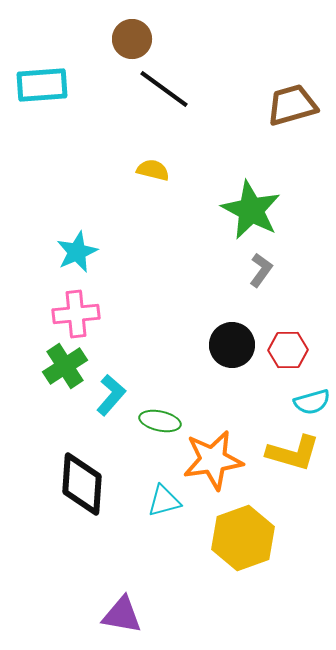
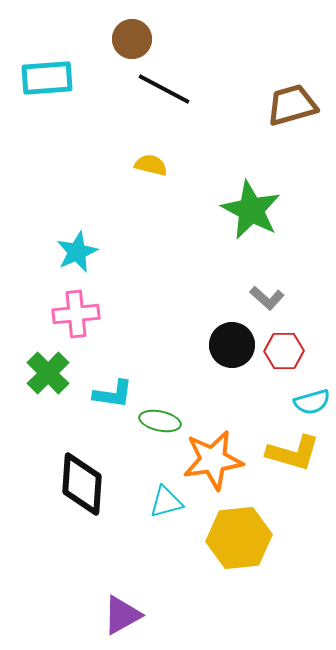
cyan rectangle: moved 5 px right, 7 px up
black line: rotated 8 degrees counterclockwise
yellow semicircle: moved 2 px left, 5 px up
gray L-shape: moved 6 px right, 28 px down; rotated 96 degrees clockwise
red hexagon: moved 4 px left, 1 px down
green cross: moved 17 px left, 7 px down; rotated 12 degrees counterclockwise
cyan L-shape: moved 2 px right, 1 px up; rotated 57 degrees clockwise
cyan triangle: moved 2 px right, 1 px down
yellow hexagon: moved 4 px left; rotated 14 degrees clockwise
purple triangle: rotated 39 degrees counterclockwise
